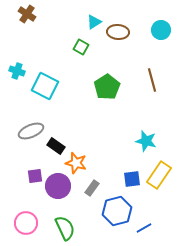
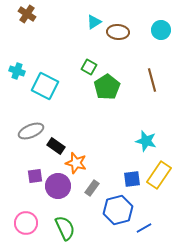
green square: moved 8 px right, 20 px down
blue hexagon: moved 1 px right, 1 px up
